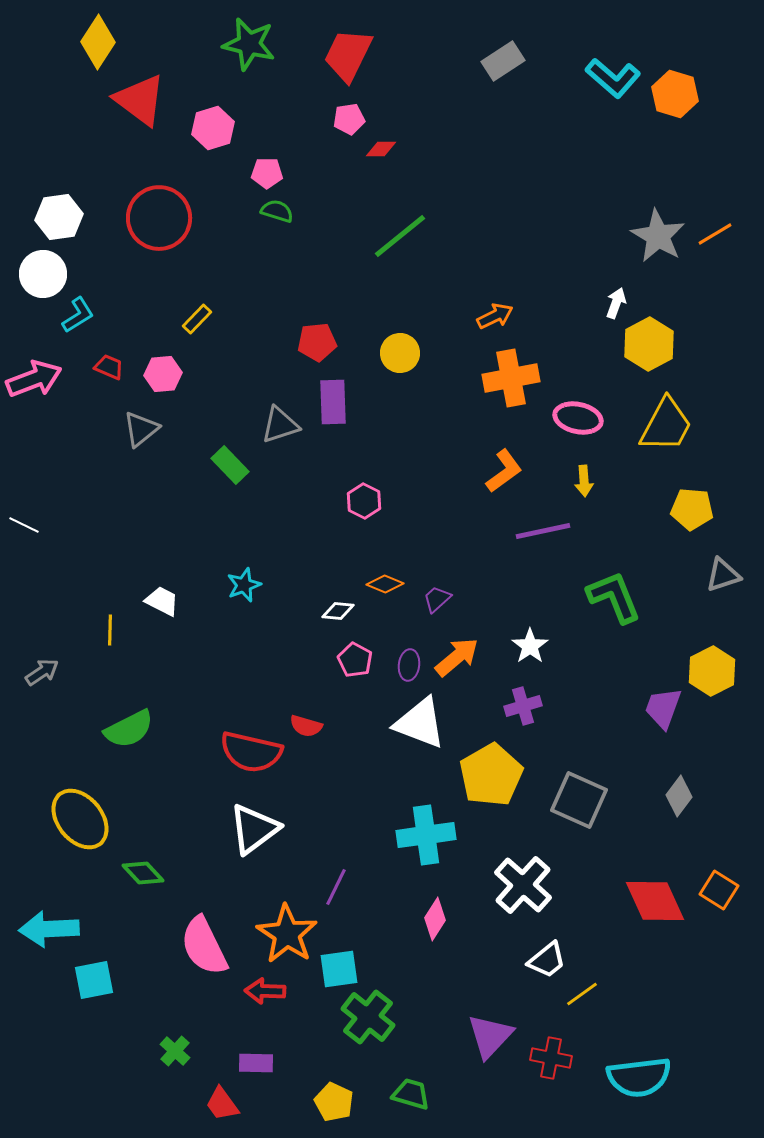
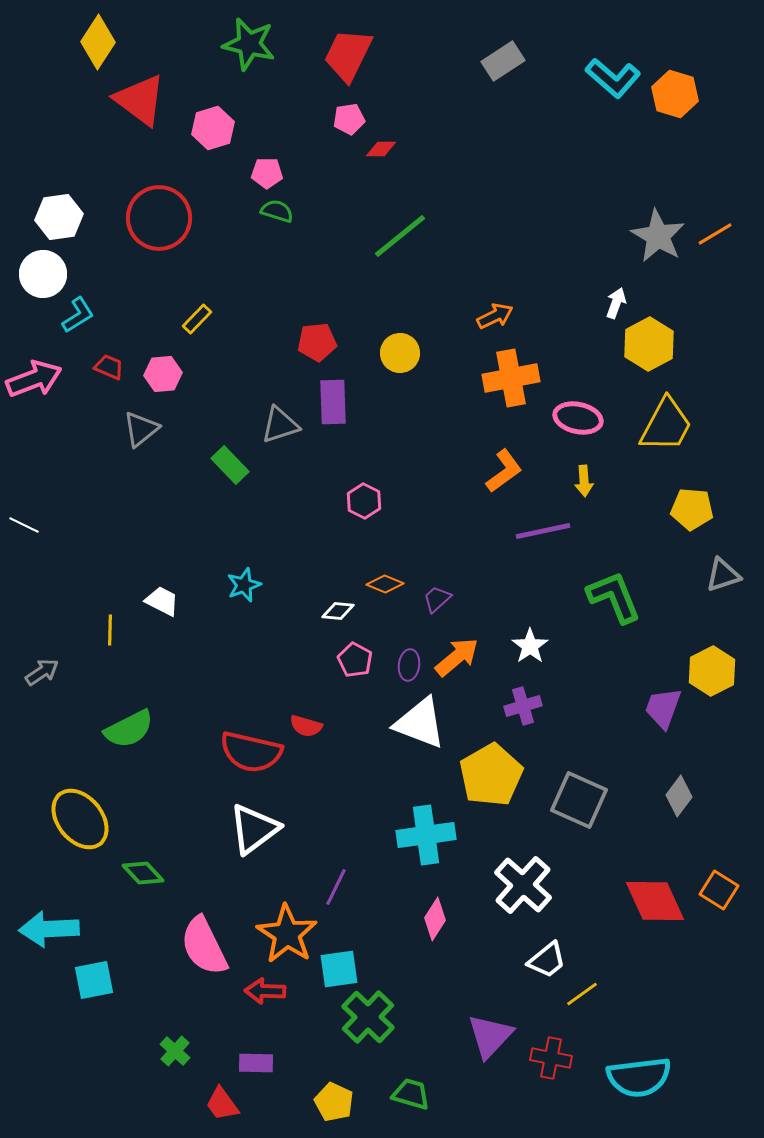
green cross at (368, 1017): rotated 6 degrees clockwise
